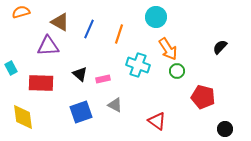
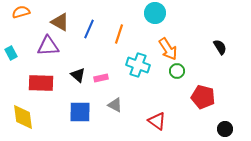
cyan circle: moved 1 px left, 4 px up
black semicircle: rotated 105 degrees clockwise
cyan rectangle: moved 15 px up
black triangle: moved 2 px left, 1 px down
pink rectangle: moved 2 px left, 1 px up
blue square: moved 1 px left; rotated 20 degrees clockwise
